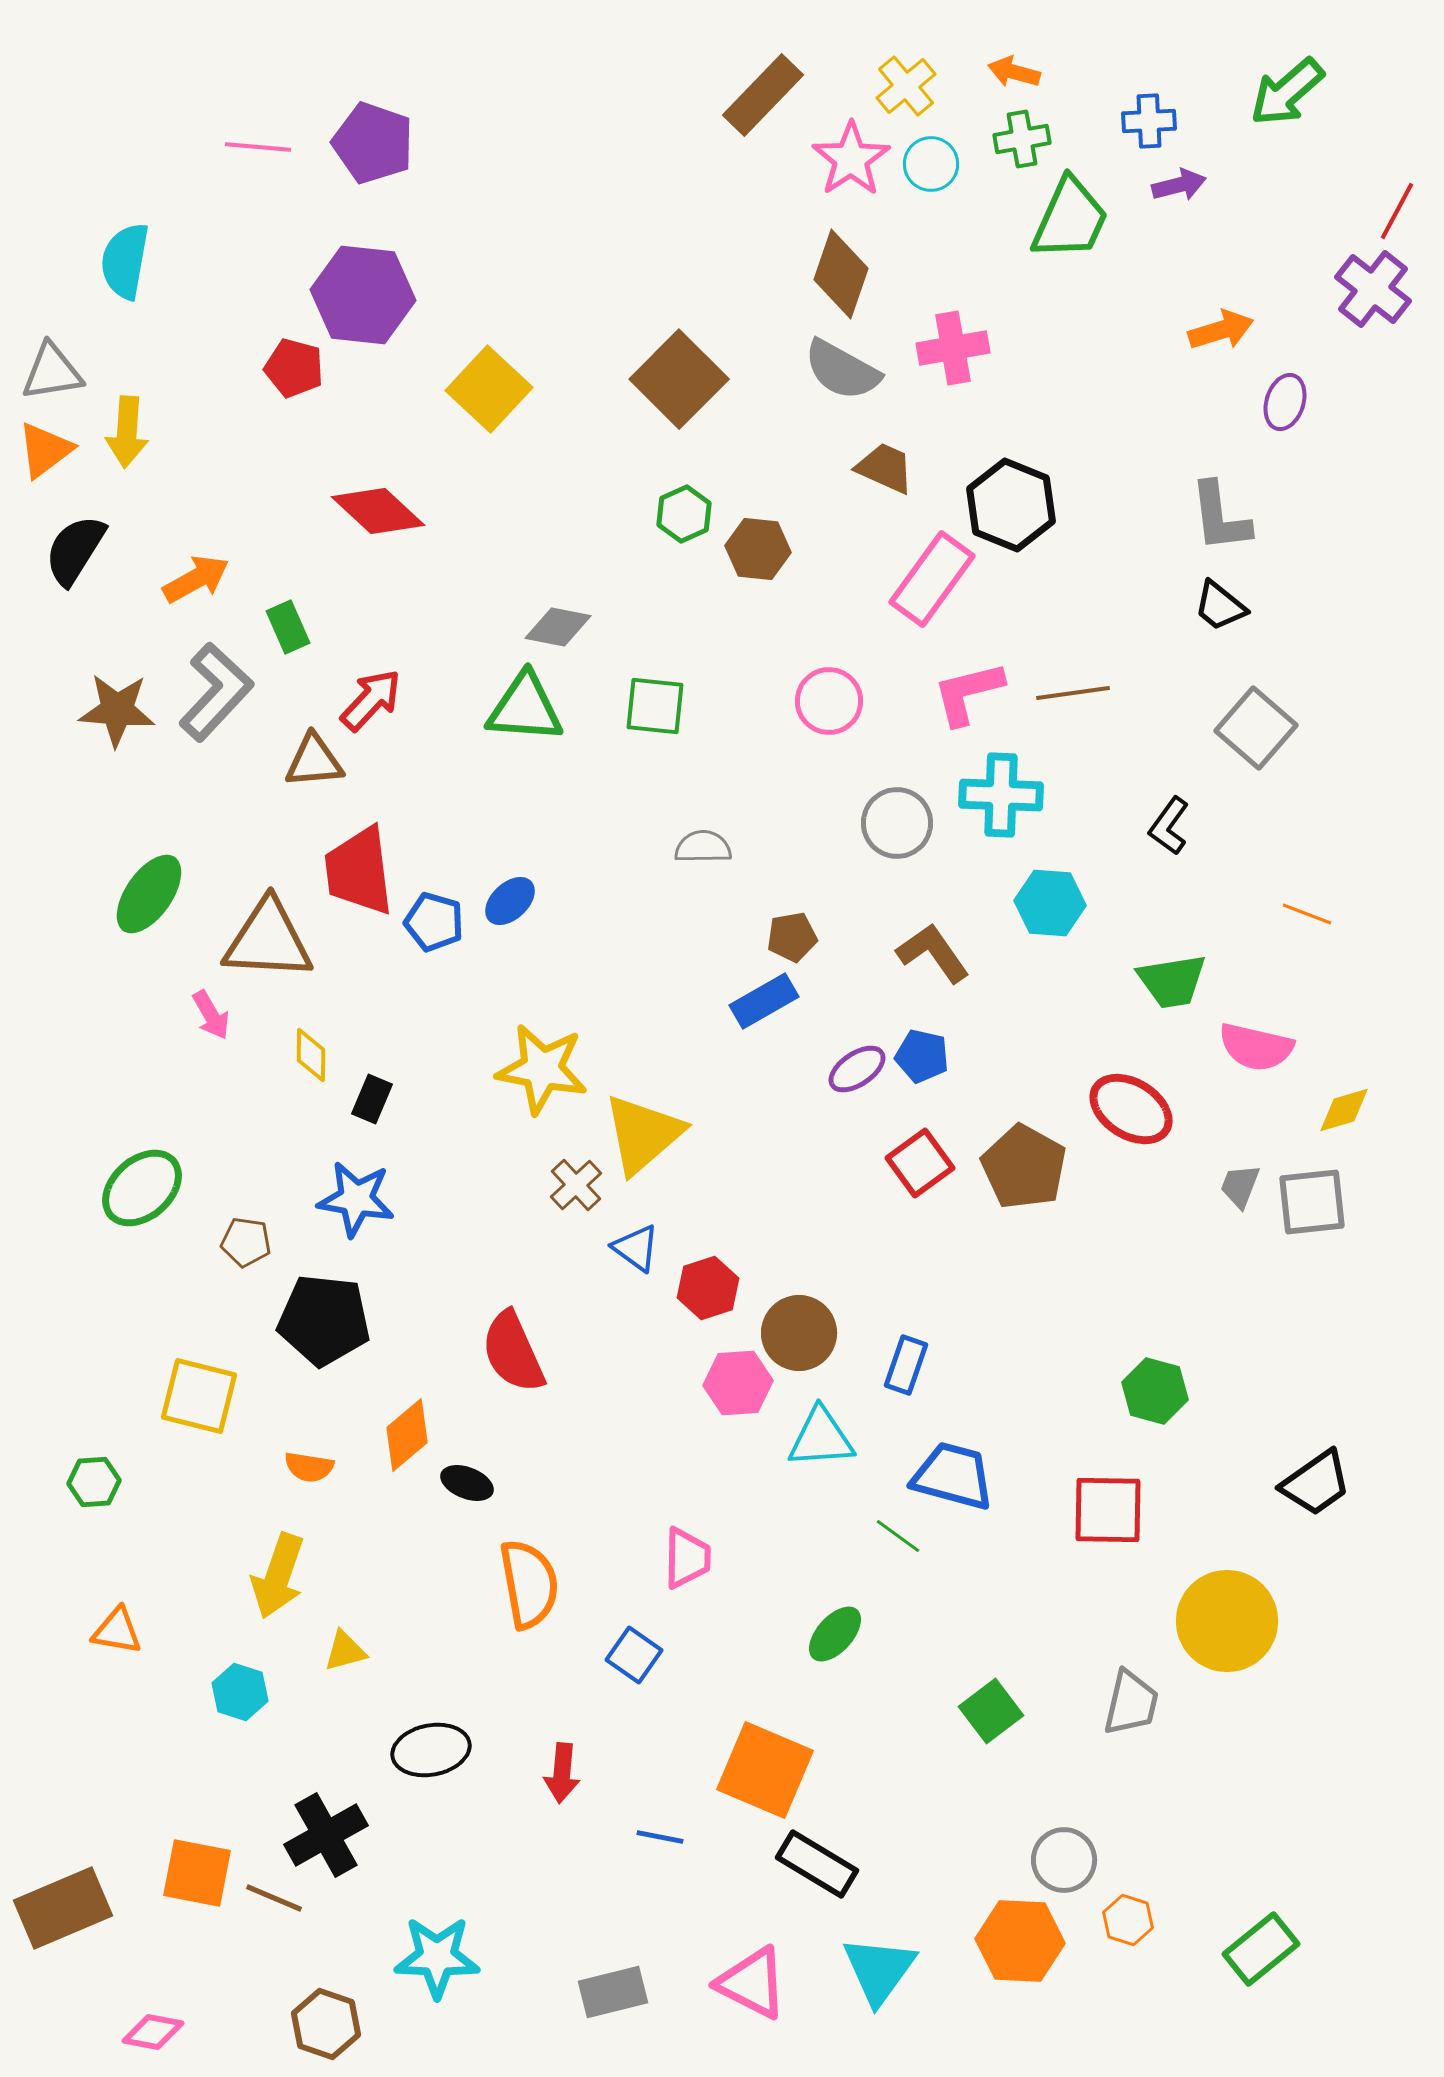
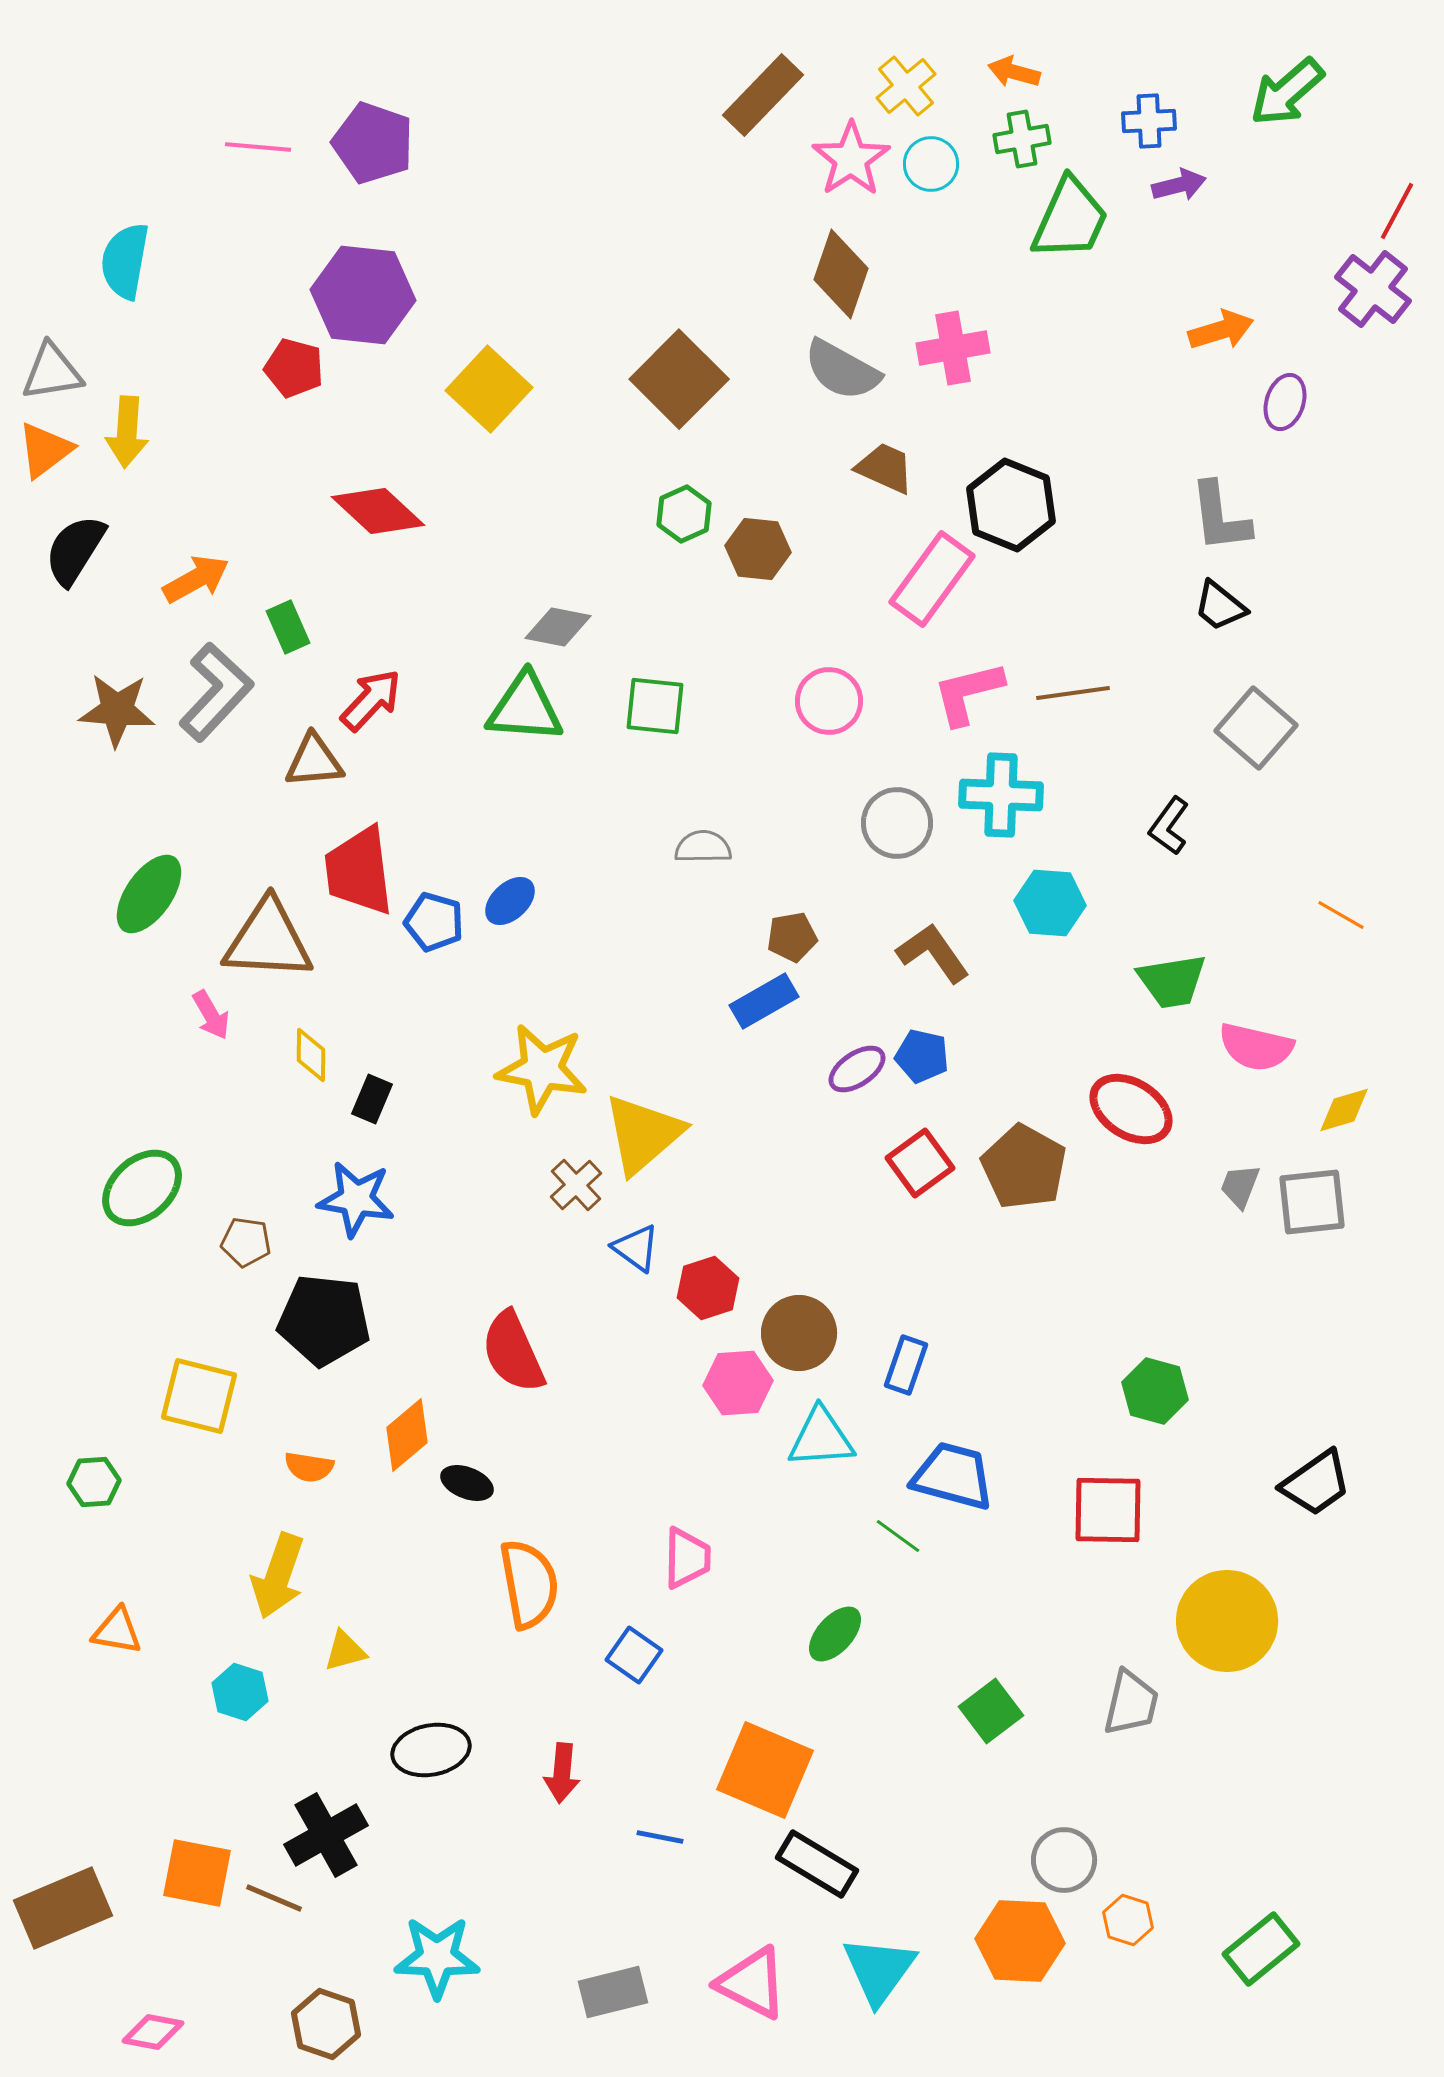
orange line at (1307, 914): moved 34 px right, 1 px down; rotated 9 degrees clockwise
